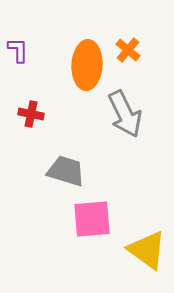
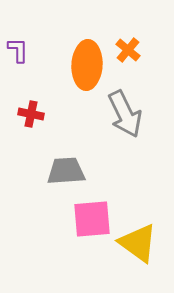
gray trapezoid: rotated 21 degrees counterclockwise
yellow triangle: moved 9 px left, 7 px up
